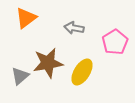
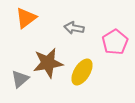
gray triangle: moved 3 px down
